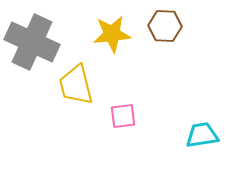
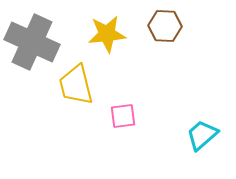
yellow star: moved 5 px left
cyan trapezoid: rotated 32 degrees counterclockwise
